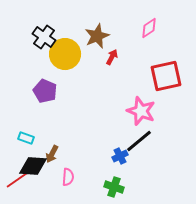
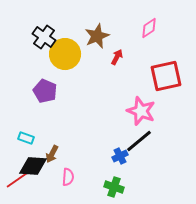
red arrow: moved 5 px right
